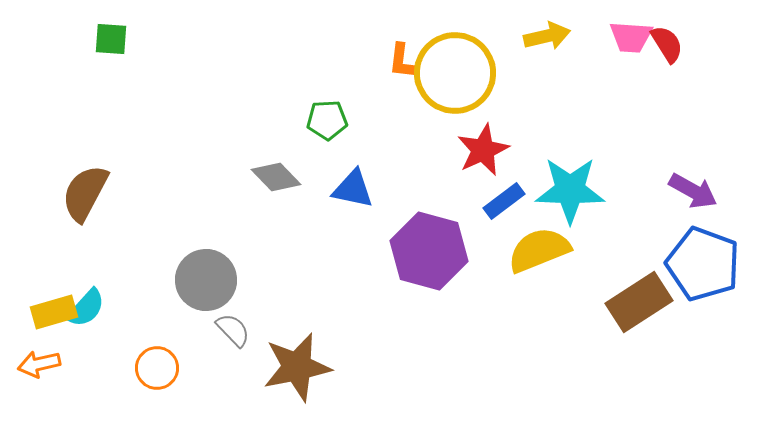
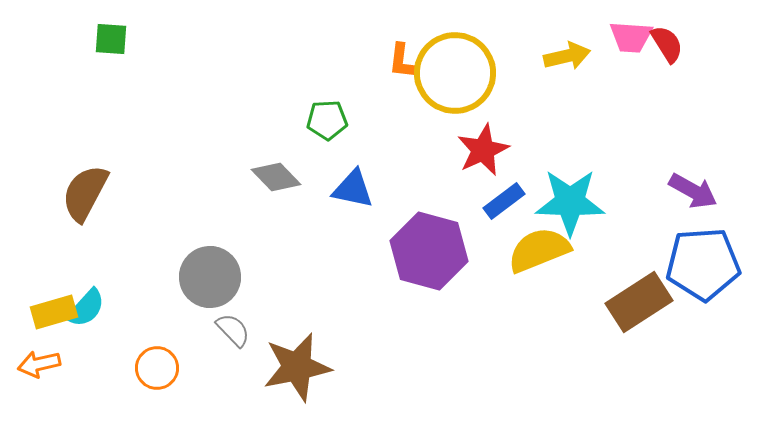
yellow arrow: moved 20 px right, 20 px down
cyan star: moved 12 px down
blue pentagon: rotated 24 degrees counterclockwise
gray circle: moved 4 px right, 3 px up
